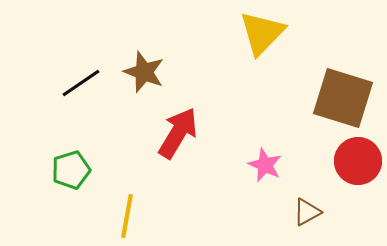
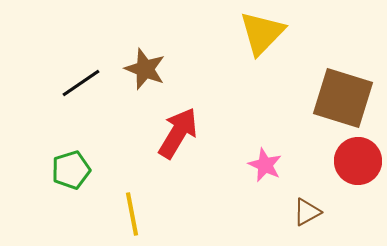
brown star: moved 1 px right, 3 px up
yellow line: moved 5 px right, 2 px up; rotated 21 degrees counterclockwise
